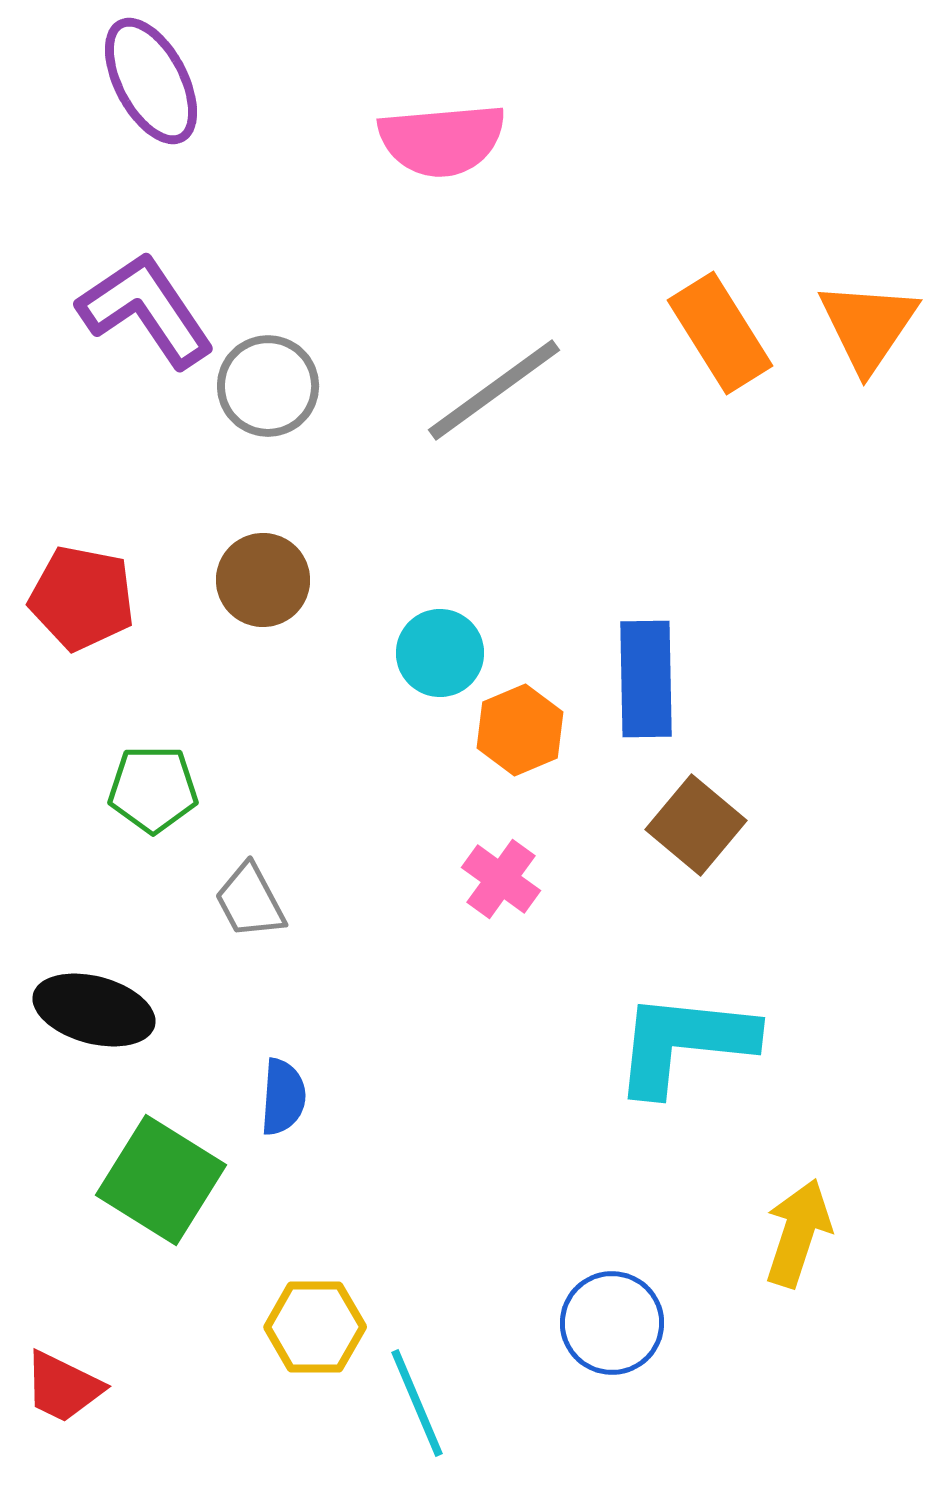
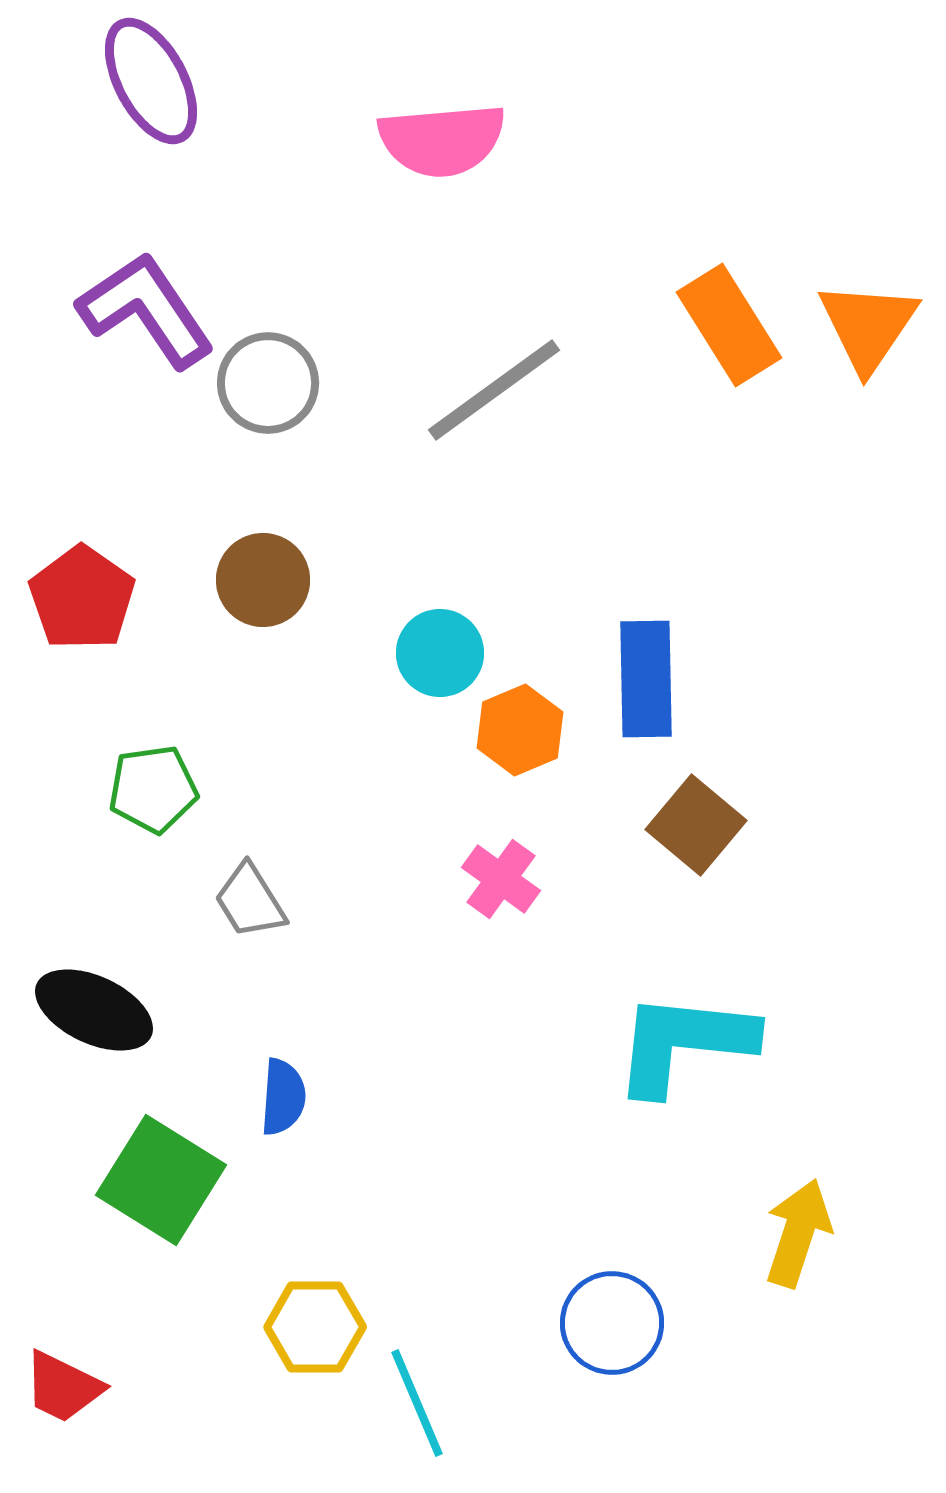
orange rectangle: moved 9 px right, 8 px up
gray circle: moved 3 px up
red pentagon: rotated 24 degrees clockwise
green pentagon: rotated 8 degrees counterclockwise
gray trapezoid: rotated 4 degrees counterclockwise
black ellipse: rotated 10 degrees clockwise
